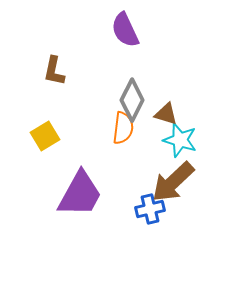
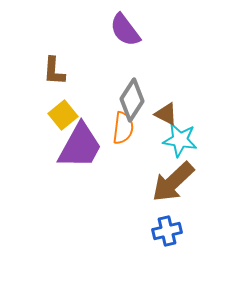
purple semicircle: rotated 12 degrees counterclockwise
brown L-shape: rotated 8 degrees counterclockwise
gray diamond: rotated 6 degrees clockwise
brown triangle: rotated 10 degrees clockwise
yellow square: moved 18 px right, 21 px up; rotated 8 degrees counterclockwise
cyan star: rotated 8 degrees counterclockwise
purple trapezoid: moved 48 px up
blue cross: moved 17 px right, 22 px down
